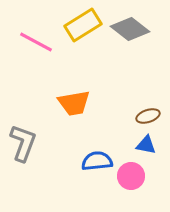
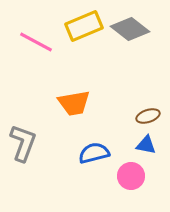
yellow rectangle: moved 1 px right, 1 px down; rotated 9 degrees clockwise
blue semicircle: moved 3 px left, 8 px up; rotated 8 degrees counterclockwise
